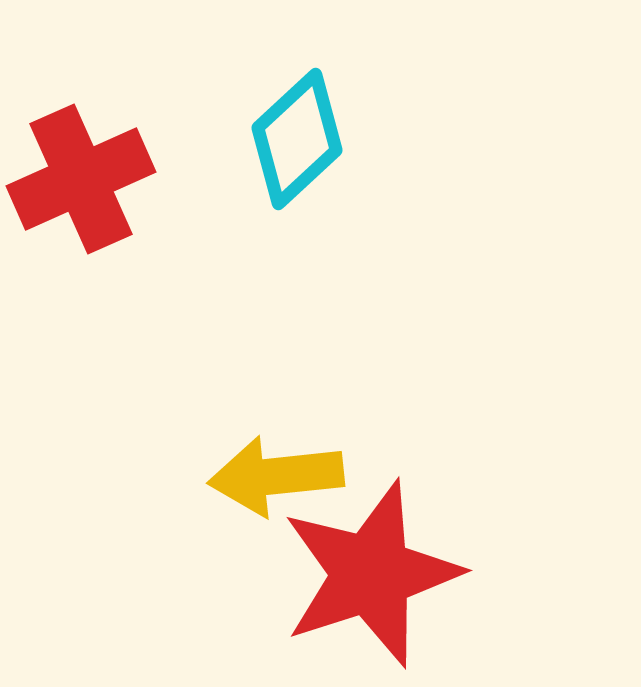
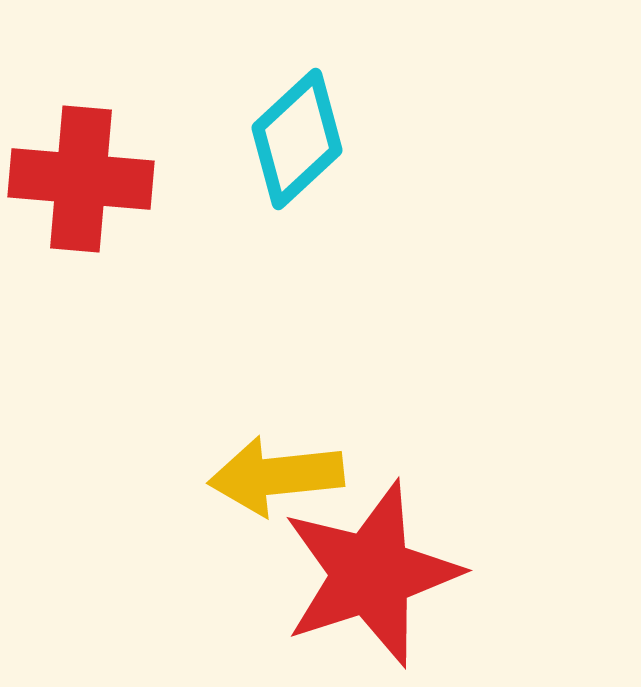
red cross: rotated 29 degrees clockwise
